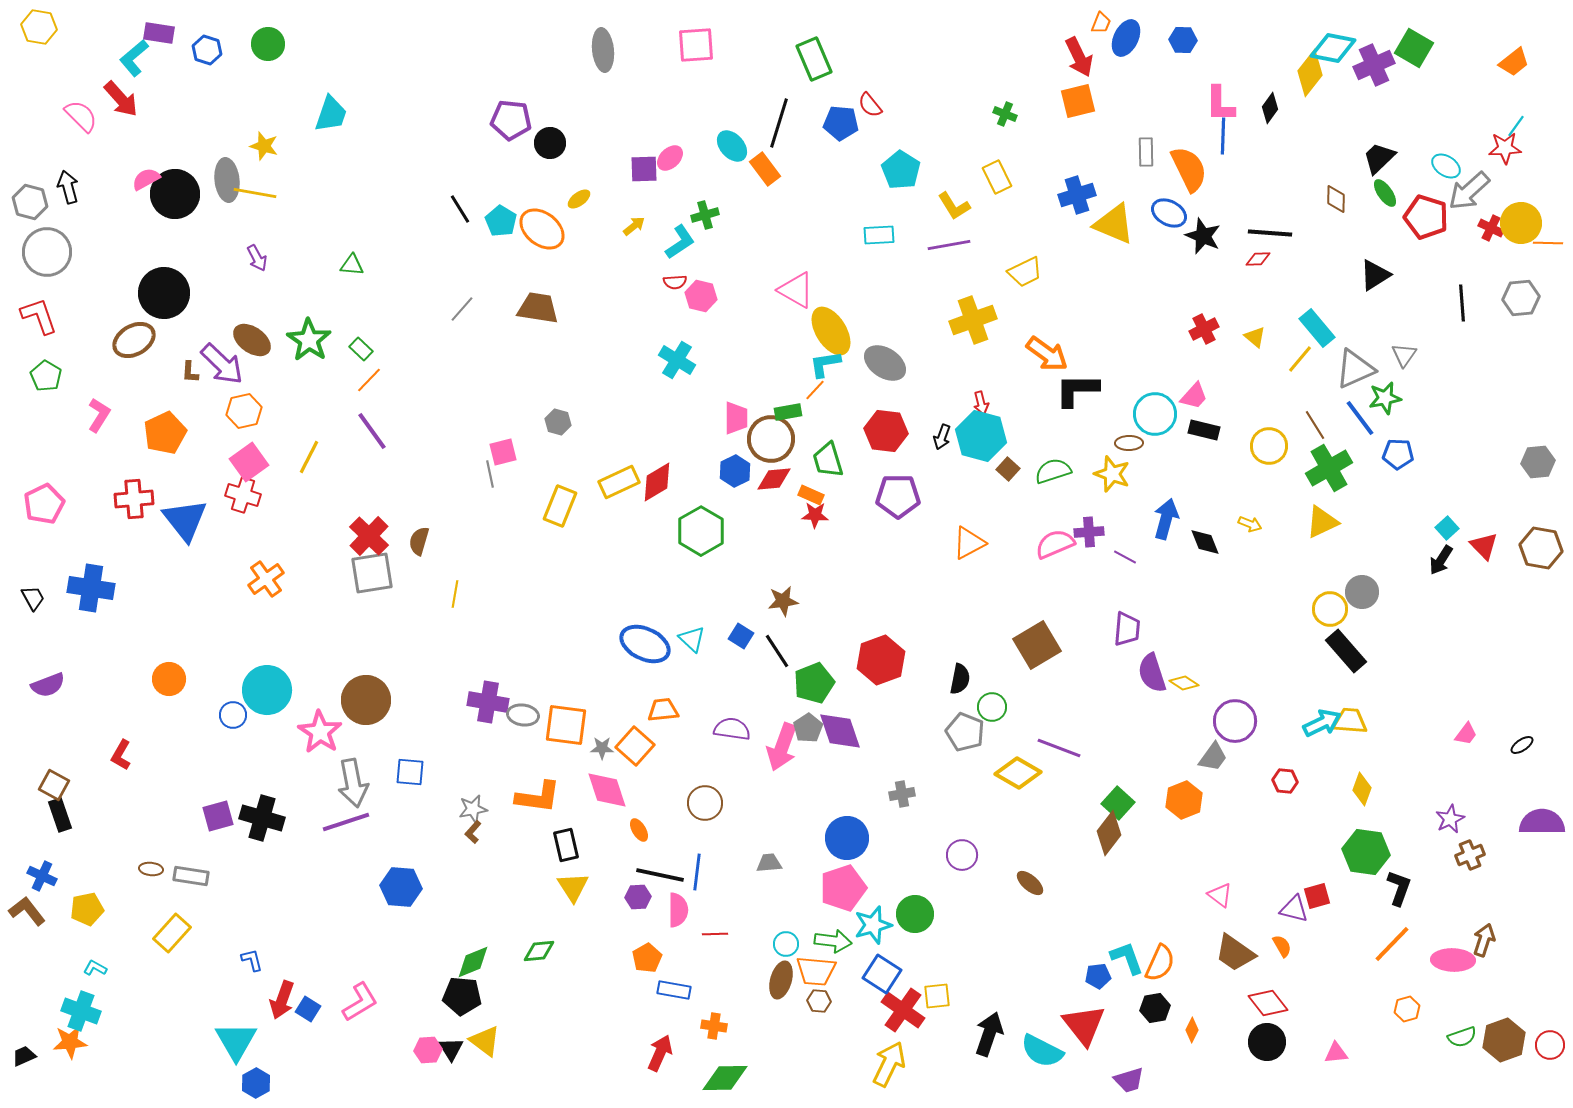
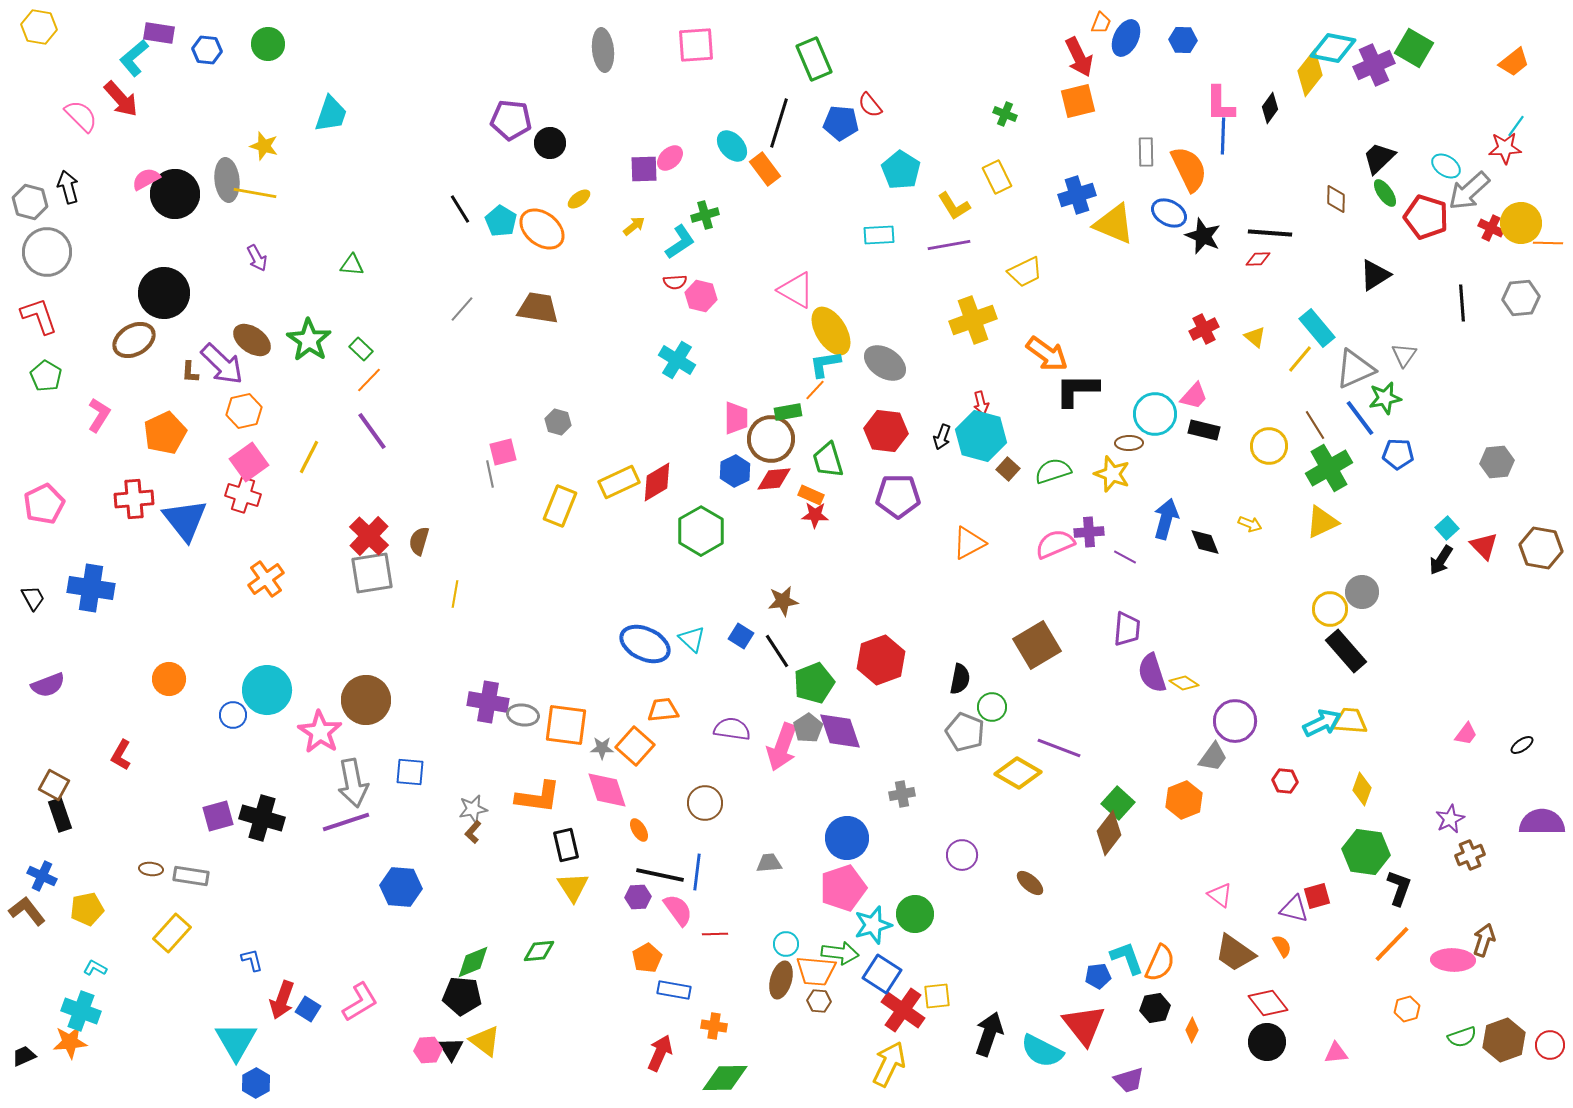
blue hexagon at (207, 50): rotated 12 degrees counterclockwise
gray hexagon at (1538, 462): moved 41 px left
pink semicircle at (678, 910): rotated 36 degrees counterclockwise
green arrow at (833, 941): moved 7 px right, 12 px down
